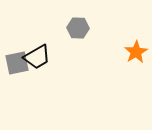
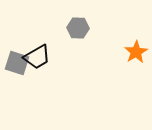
gray square: rotated 30 degrees clockwise
